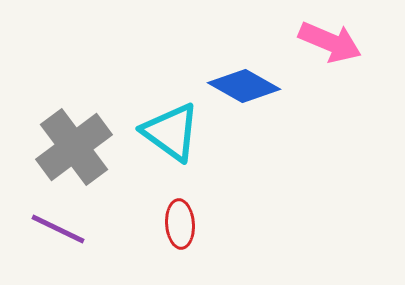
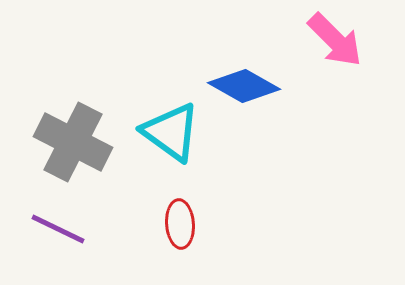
pink arrow: moved 5 px right, 2 px up; rotated 22 degrees clockwise
gray cross: moved 1 px left, 5 px up; rotated 26 degrees counterclockwise
